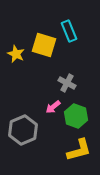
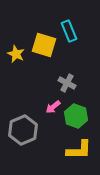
yellow L-shape: rotated 16 degrees clockwise
